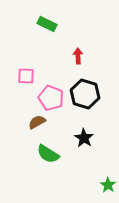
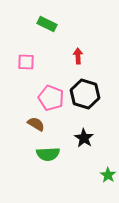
pink square: moved 14 px up
brown semicircle: moved 1 px left, 2 px down; rotated 60 degrees clockwise
green semicircle: rotated 35 degrees counterclockwise
green star: moved 10 px up
